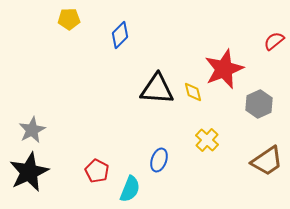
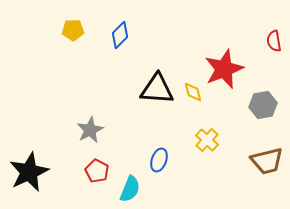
yellow pentagon: moved 4 px right, 11 px down
red semicircle: rotated 60 degrees counterclockwise
gray hexagon: moved 4 px right, 1 px down; rotated 16 degrees clockwise
gray star: moved 58 px right
brown trapezoid: rotated 20 degrees clockwise
